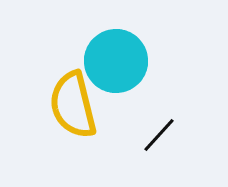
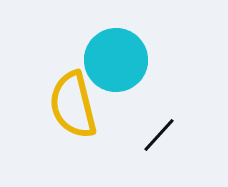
cyan circle: moved 1 px up
